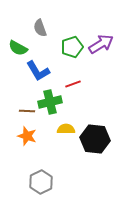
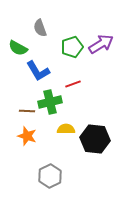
gray hexagon: moved 9 px right, 6 px up
